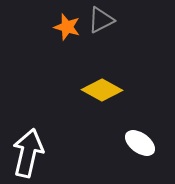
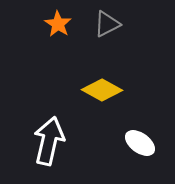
gray triangle: moved 6 px right, 4 px down
orange star: moved 9 px left, 3 px up; rotated 16 degrees clockwise
white arrow: moved 21 px right, 12 px up
